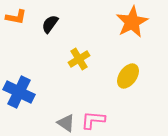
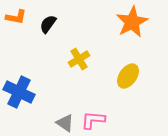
black semicircle: moved 2 px left
gray triangle: moved 1 px left
